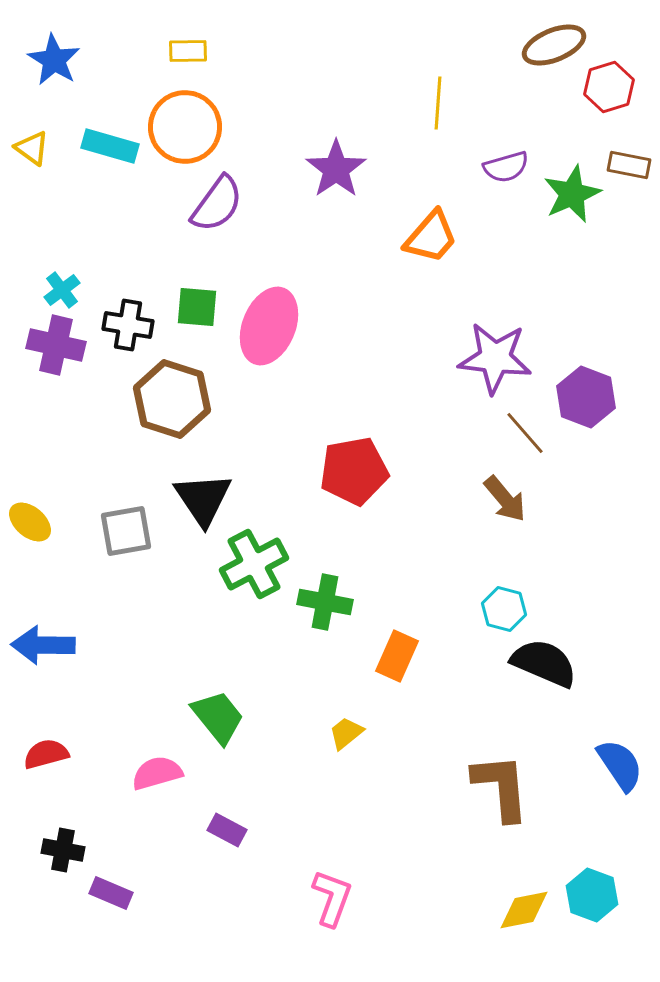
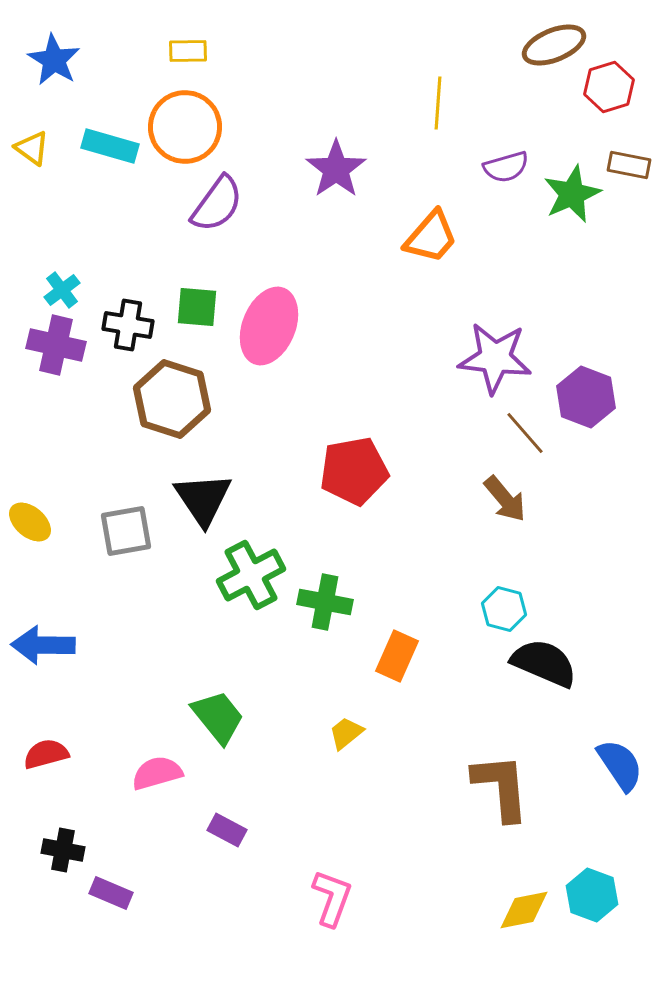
green cross at (254, 564): moved 3 px left, 11 px down
